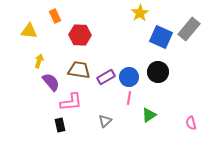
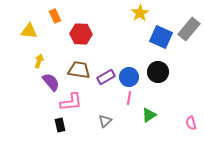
red hexagon: moved 1 px right, 1 px up
